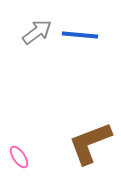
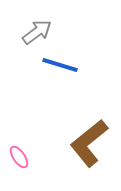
blue line: moved 20 px left, 30 px down; rotated 12 degrees clockwise
brown L-shape: moved 1 px left; rotated 18 degrees counterclockwise
